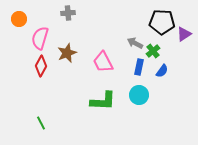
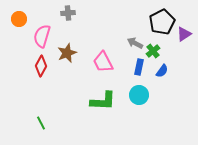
black pentagon: rotated 30 degrees counterclockwise
pink semicircle: moved 2 px right, 2 px up
